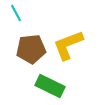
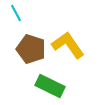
yellow L-shape: rotated 76 degrees clockwise
brown pentagon: rotated 24 degrees clockwise
